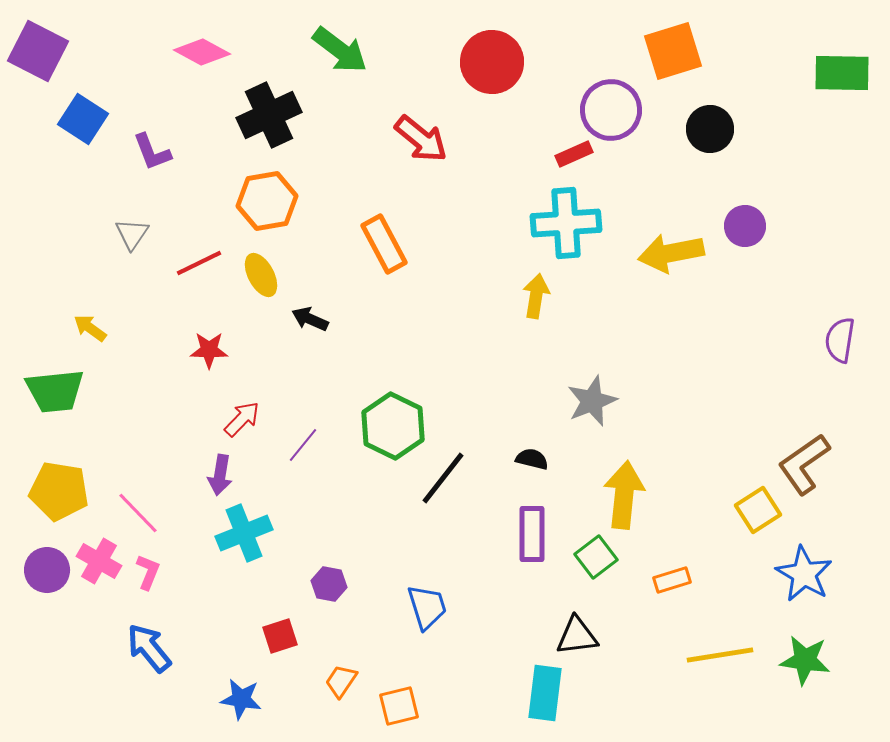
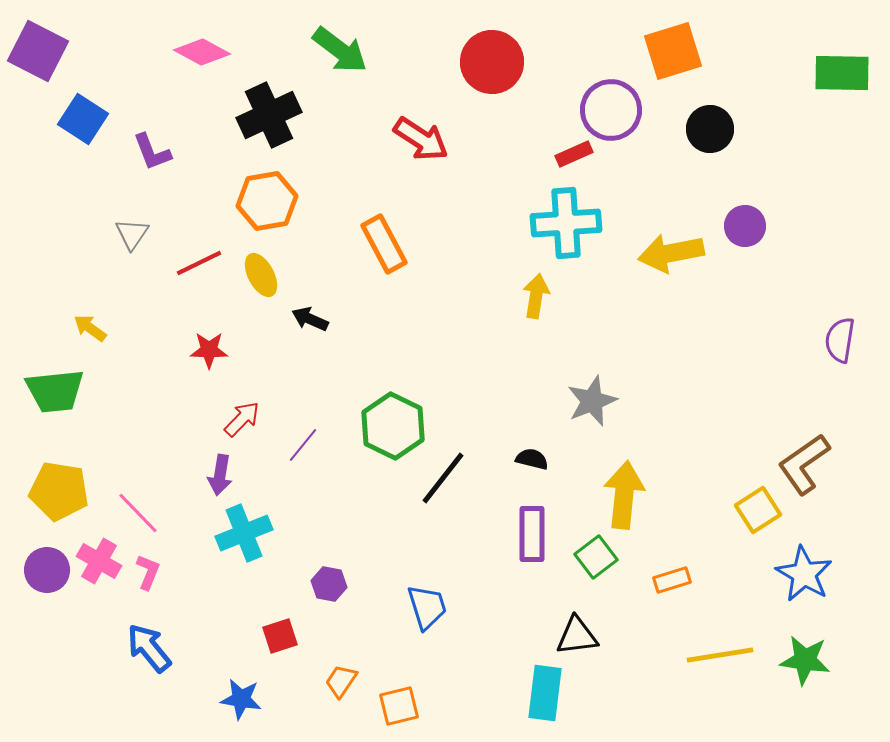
red arrow at (421, 139): rotated 6 degrees counterclockwise
